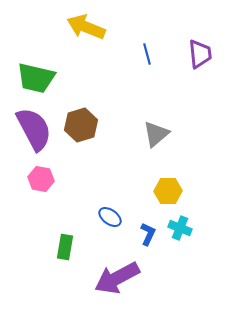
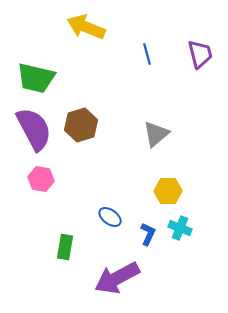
purple trapezoid: rotated 8 degrees counterclockwise
